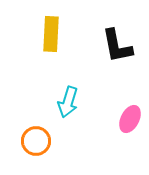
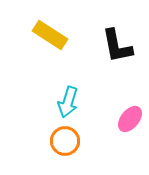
yellow rectangle: moved 1 px left, 1 px down; rotated 60 degrees counterclockwise
pink ellipse: rotated 12 degrees clockwise
orange circle: moved 29 px right
